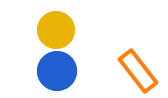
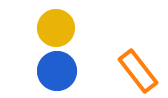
yellow circle: moved 2 px up
